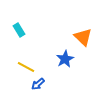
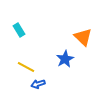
blue arrow: rotated 24 degrees clockwise
